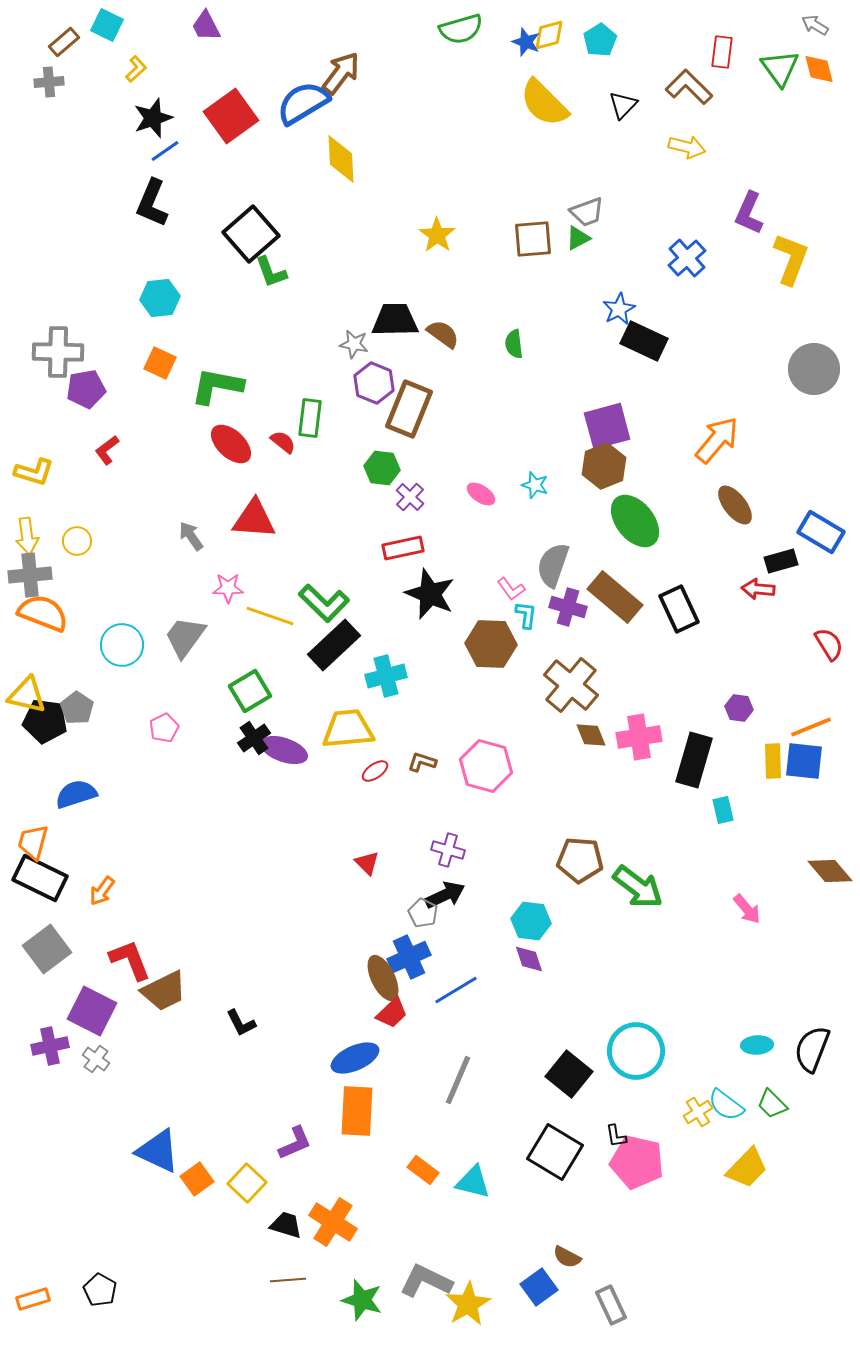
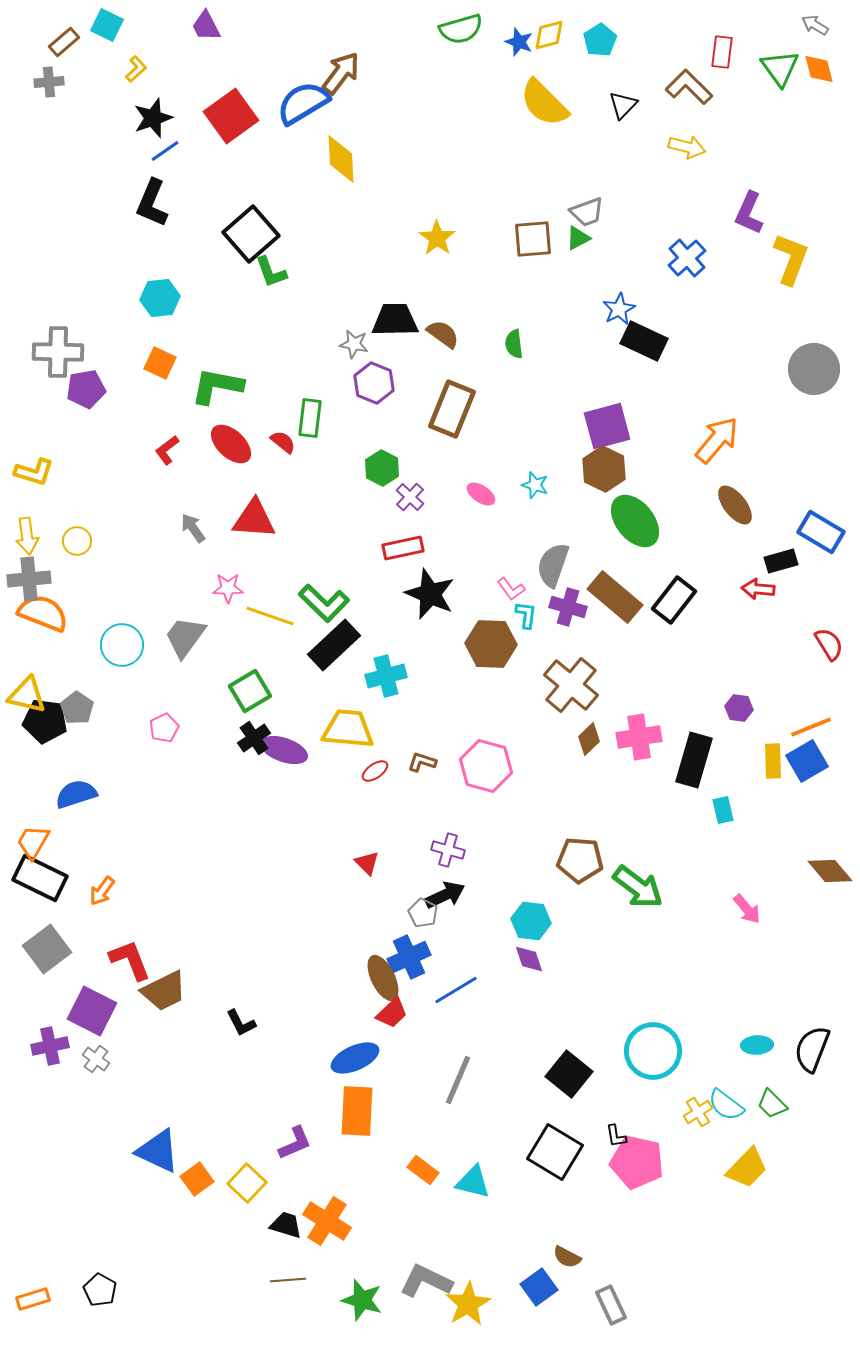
blue star at (526, 42): moved 7 px left
yellow star at (437, 235): moved 3 px down
brown rectangle at (409, 409): moved 43 px right
red L-shape at (107, 450): moved 60 px right
brown hexagon at (604, 466): moved 3 px down; rotated 12 degrees counterclockwise
green hexagon at (382, 468): rotated 20 degrees clockwise
gray arrow at (191, 536): moved 2 px right, 8 px up
gray cross at (30, 575): moved 1 px left, 4 px down
black rectangle at (679, 609): moved 5 px left, 9 px up; rotated 63 degrees clockwise
yellow trapezoid at (348, 729): rotated 10 degrees clockwise
brown diamond at (591, 735): moved 2 px left, 4 px down; rotated 68 degrees clockwise
blue square at (804, 761): moved 3 px right; rotated 36 degrees counterclockwise
orange trapezoid at (33, 842): rotated 15 degrees clockwise
cyan circle at (636, 1051): moved 17 px right
orange cross at (333, 1222): moved 6 px left, 1 px up
